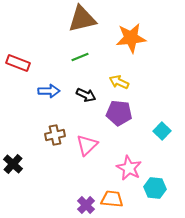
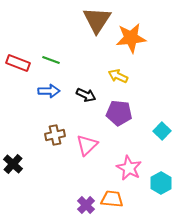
brown triangle: moved 15 px right, 1 px down; rotated 44 degrees counterclockwise
green line: moved 29 px left, 3 px down; rotated 42 degrees clockwise
yellow arrow: moved 1 px left, 6 px up
cyan hexagon: moved 6 px right, 5 px up; rotated 25 degrees clockwise
